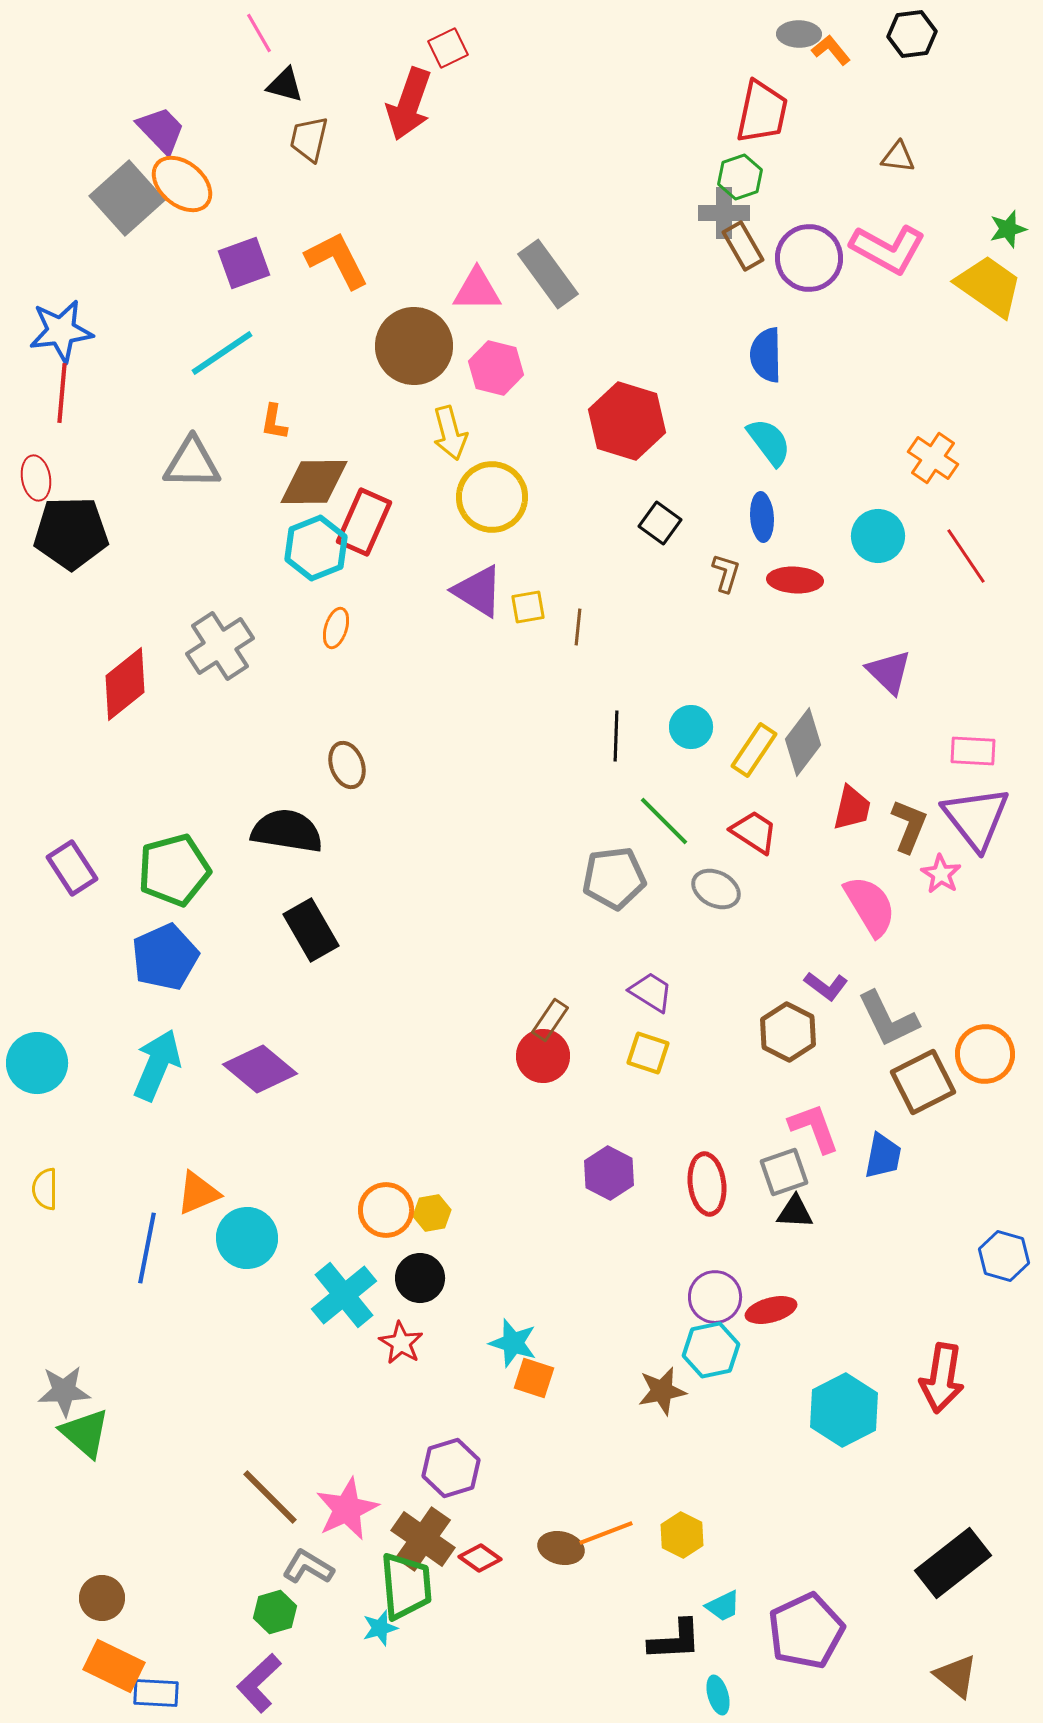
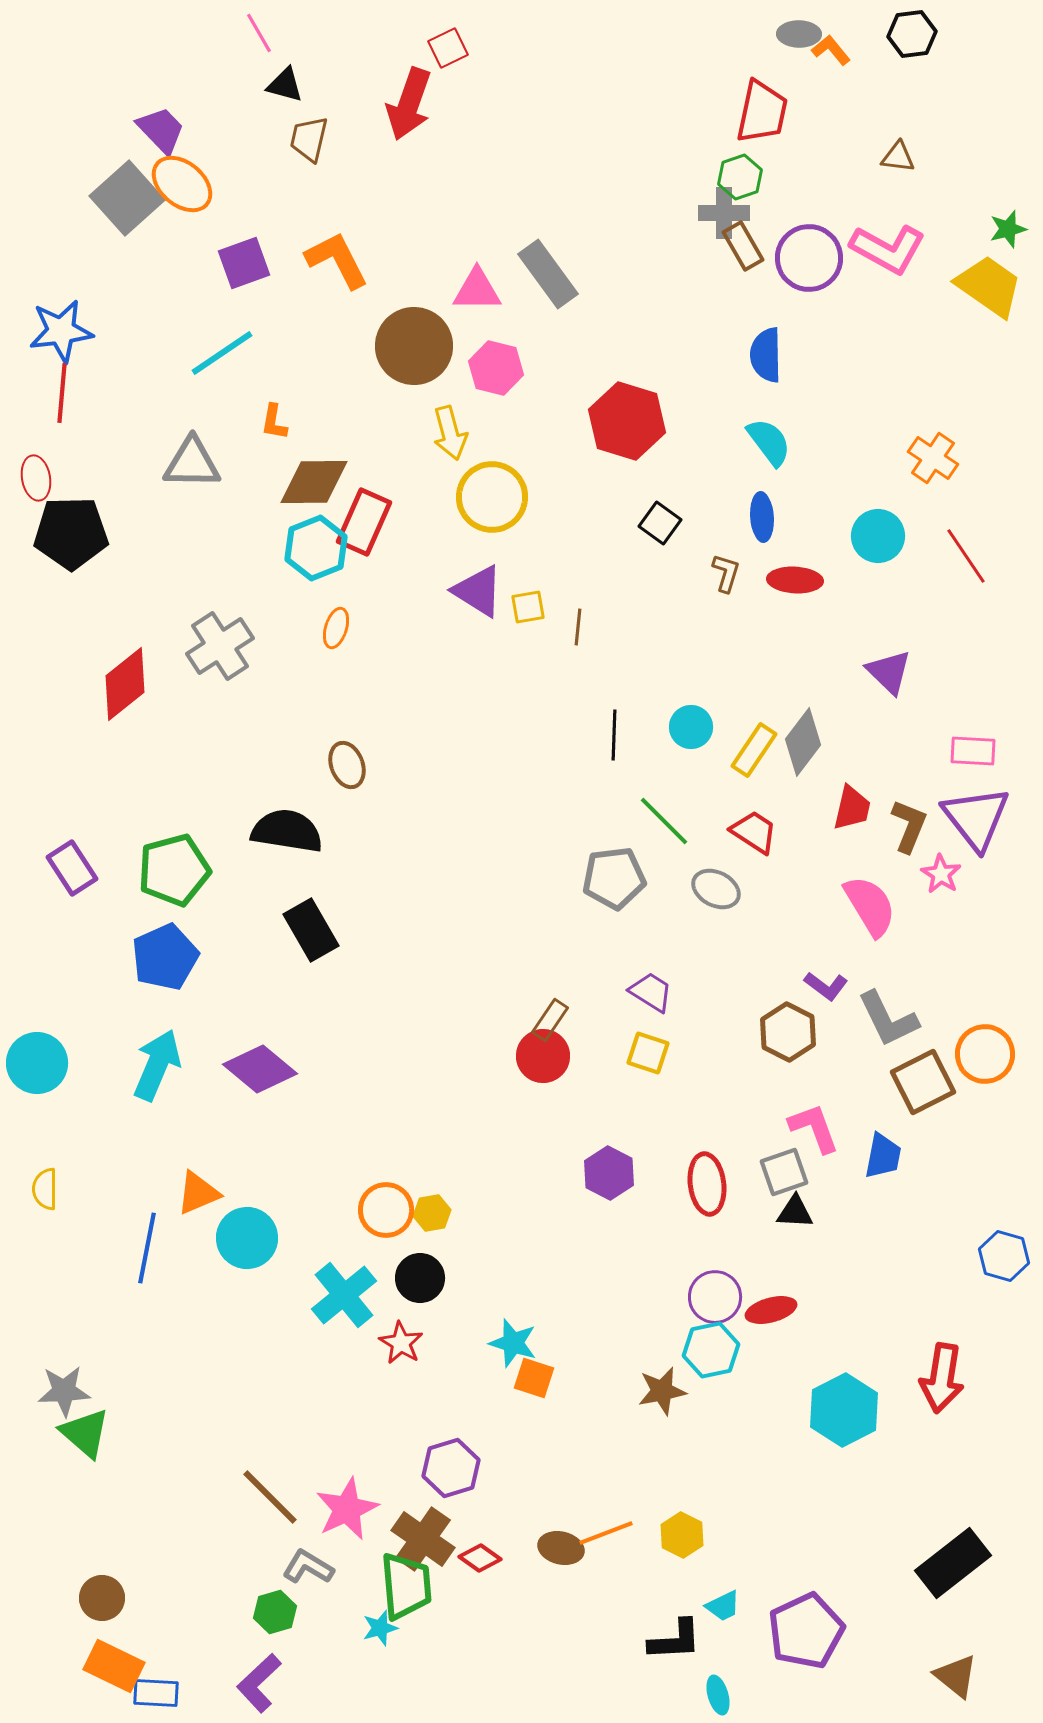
black line at (616, 736): moved 2 px left, 1 px up
